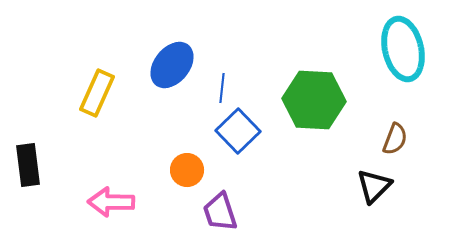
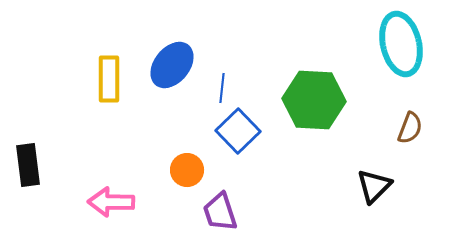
cyan ellipse: moved 2 px left, 5 px up
yellow rectangle: moved 12 px right, 14 px up; rotated 24 degrees counterclockwise
brown semicircle: moved 15 px right, 11 px up
